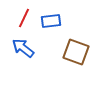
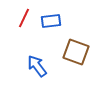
blue arrow: moved 14 px right, 18 px down; rotated 15 degrees clockwise
